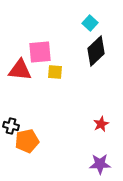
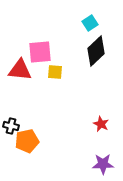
cyan square: rotated 14 degrees clockwise
red star: rotated 21 degrees counterclockwise
purple star: moved 3 px right
